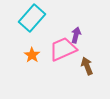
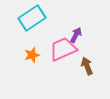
cyan rectangle: rotated 16 degrees clockwise
purple arrow: rotated 14 degrees clockwise
orange star: rotated 21 degrees clockwise
